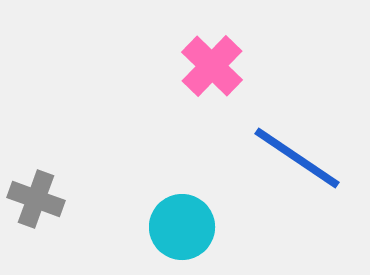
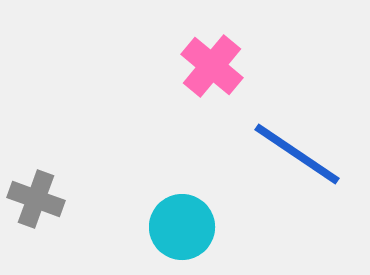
pink cross: rotated 4 degrees counterclockwise
blue line: moved 4 px up
